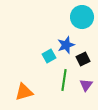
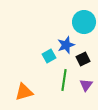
cyan circle: moved 2 px right, 5 px down
